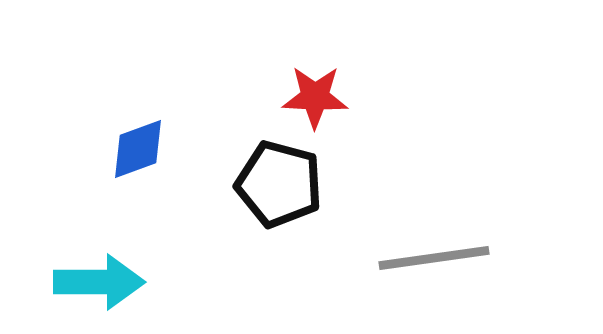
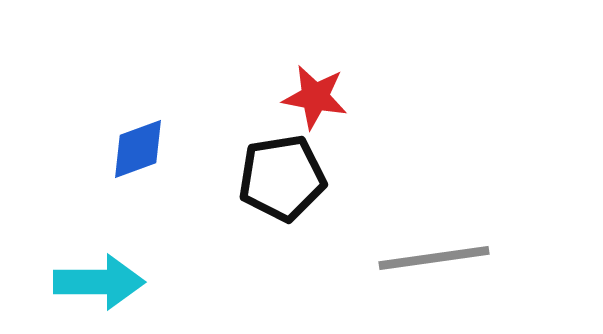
red star: rotated 8 degrees clockwise
black pentagon: moved 3 px right, 6 px up; rotated 24 degrees counterclockwise
